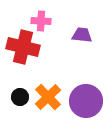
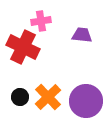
pink cross: rotated 12 degrees counterclockwise
red cross: rotated 12 degrees clockwise
